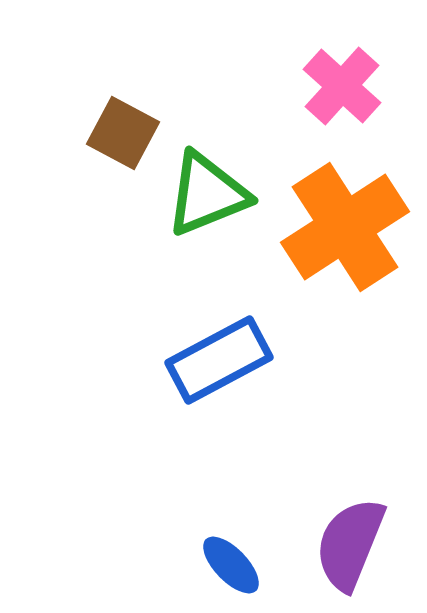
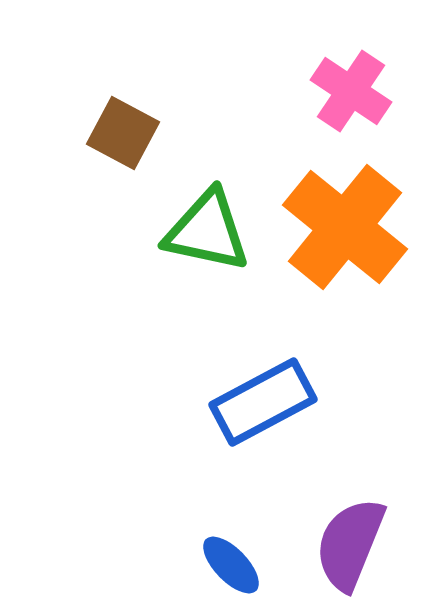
pink cross: moved 9 px right, 5 px down; rotated 8 degrees counterclockwise
green triangle: moved 37 px down; rotated 34 degrees clockwise
orange cross: rotated 18 degrees counterclockwise
blue rectangle: moved 44 px right, 42 px down
